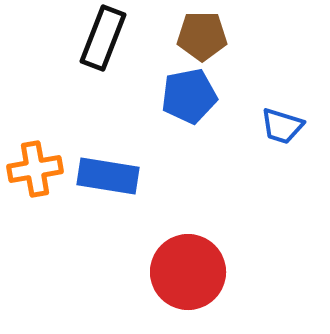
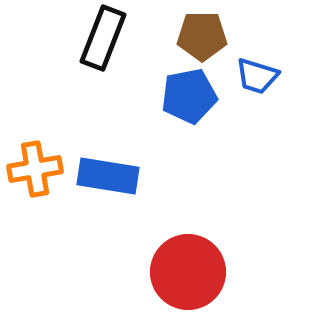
blue trapezoid: moved 25 px left, 50 px up
